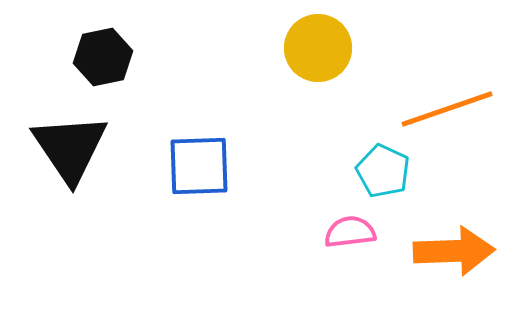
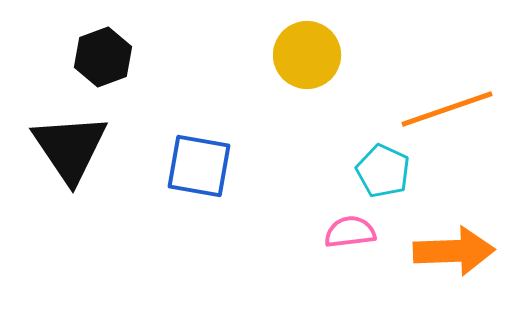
yellow circle: moved 11 px left, 7 px down
black hexagon: rotated 8 degrees counterclockwise
blue square: rotated 12 degrees clockwise
